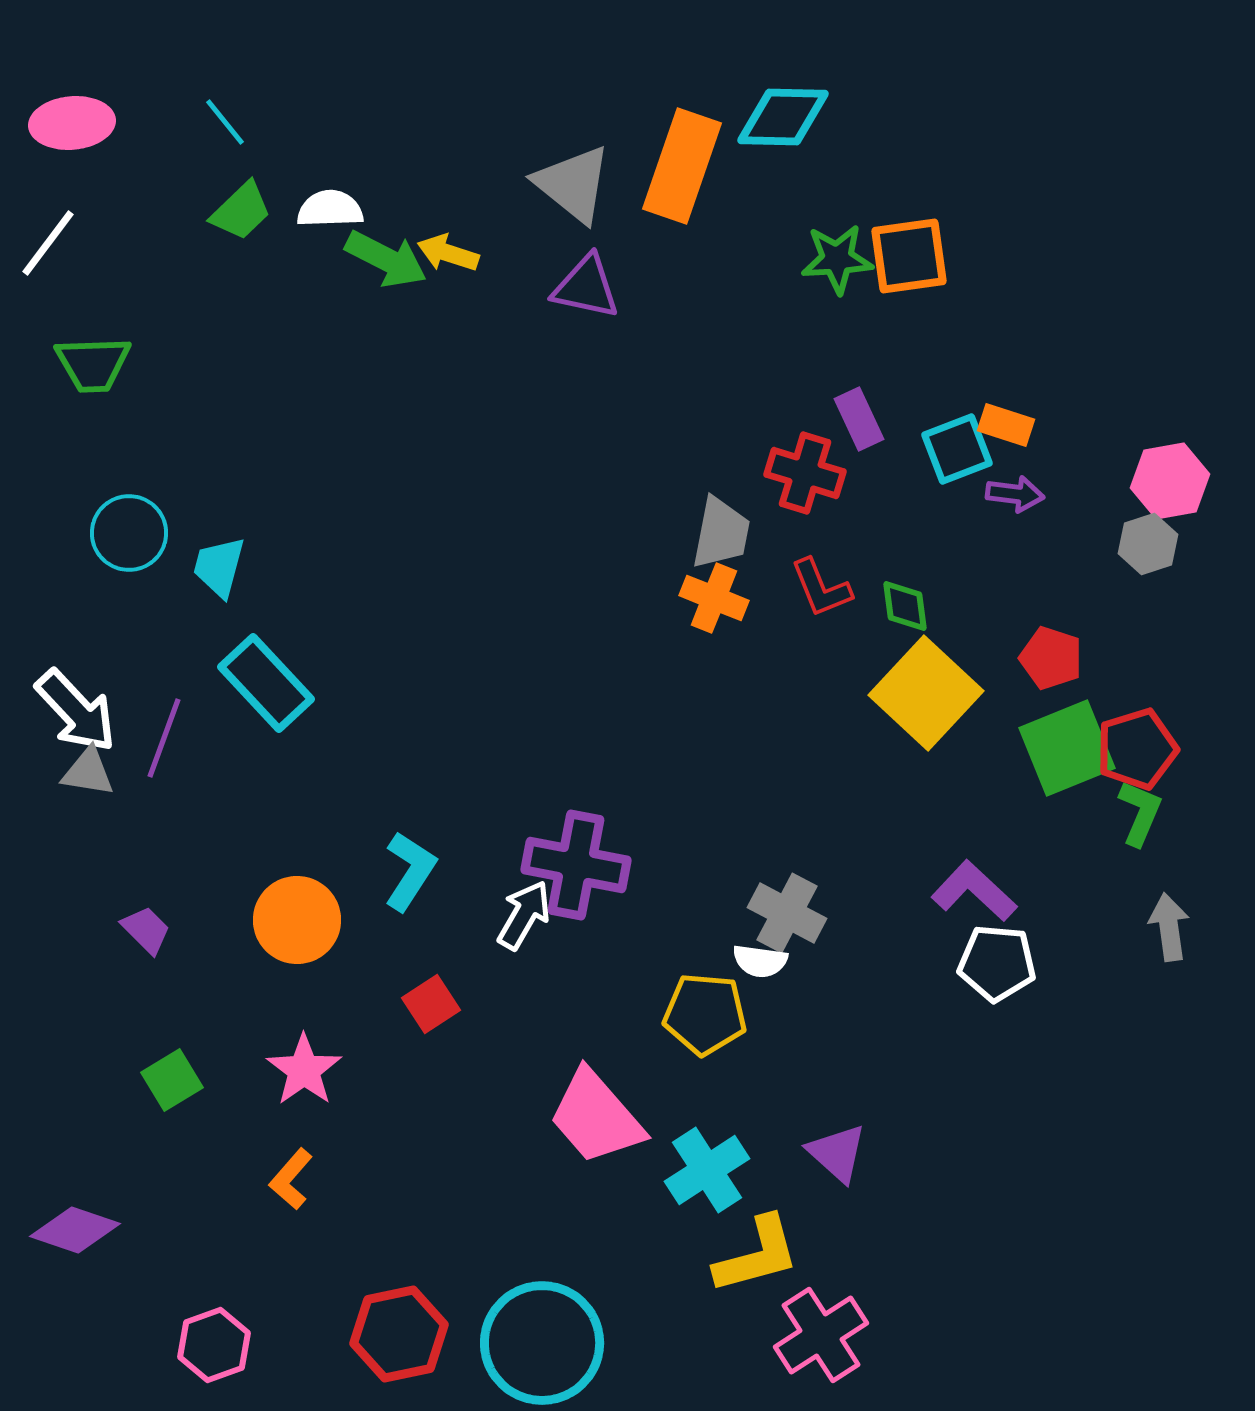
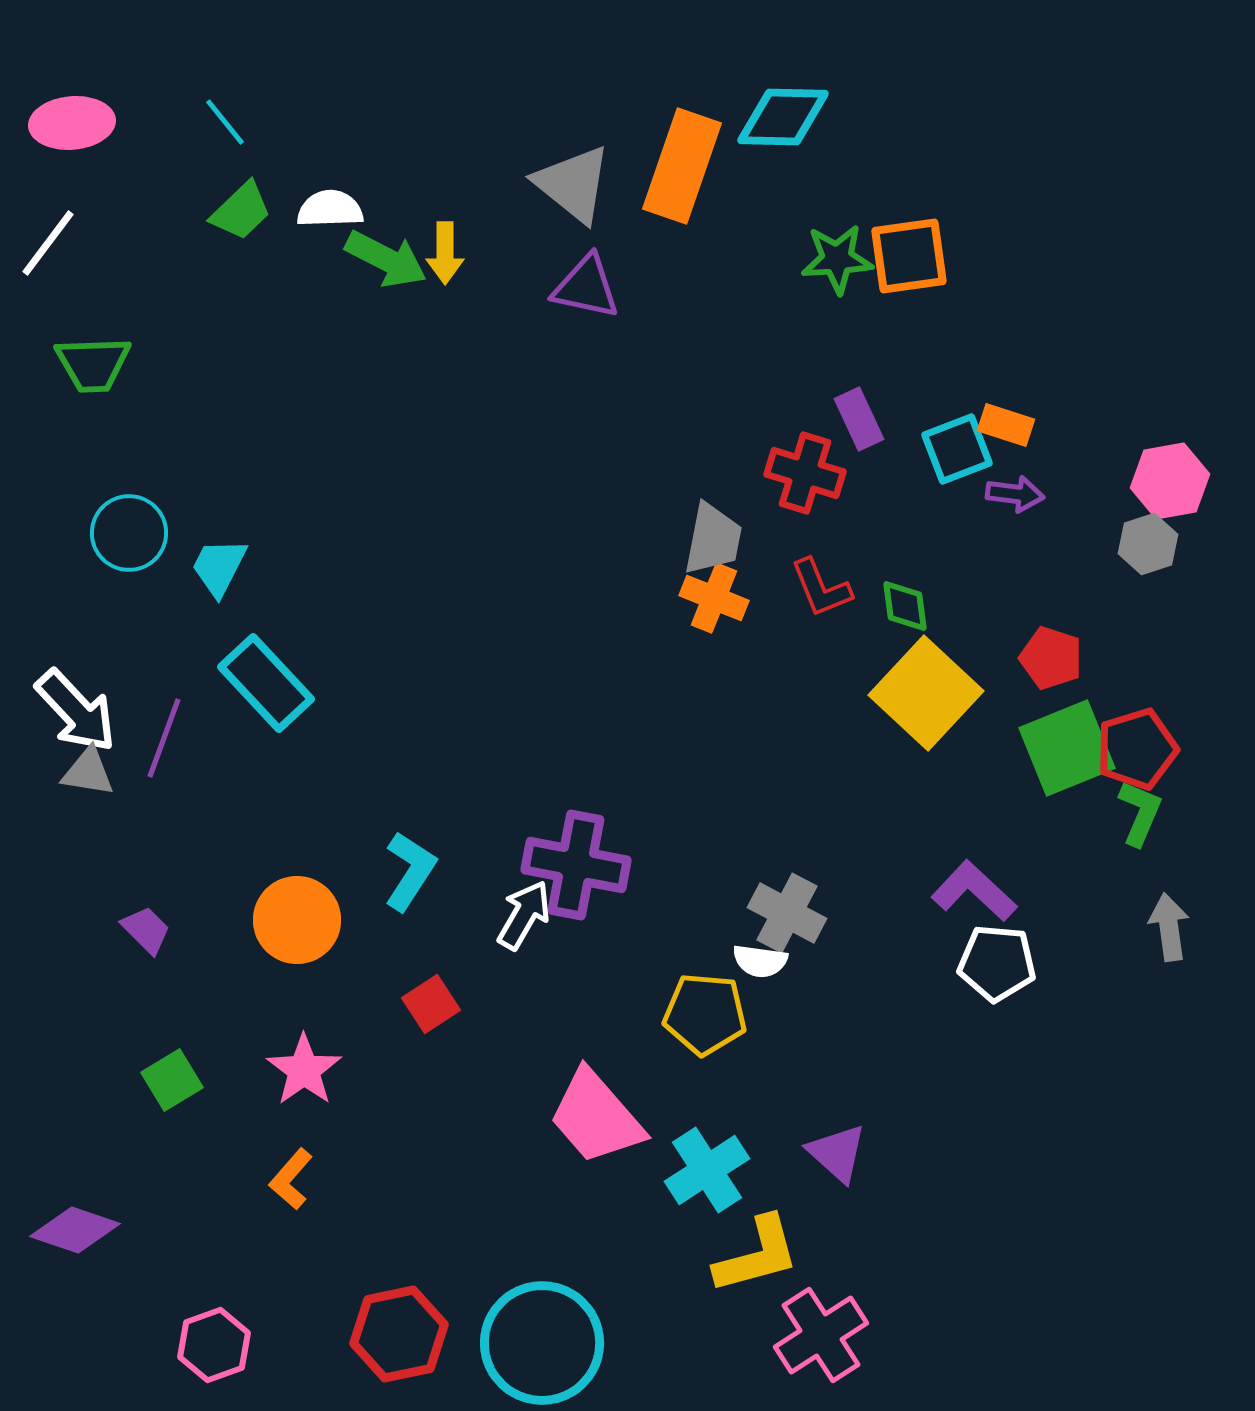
yellow arrow at (448, 253): moved 3 px left; rotated 108 degrees counterclockwise
gray trapezoid at (721, 533): moved 8 px left, 6 px down
cyan trapezoid at (219, 567): rotated 12 degrees clockwise
